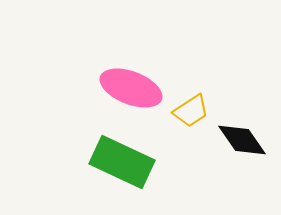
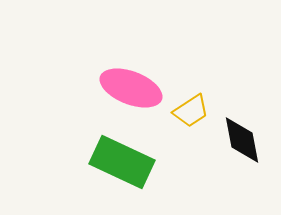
black diamond: rotated 24 degrees clockwise
